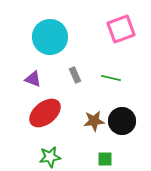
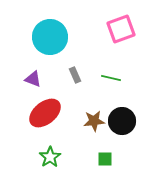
green star: rotated 25 degrees counterclockwise
